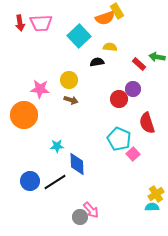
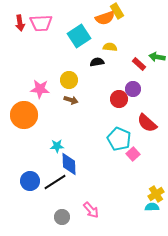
cyan square: rotated 10 degrees clockwise
red semicircle: rotated 30 degrees counterclockwise
blue diamond: moved 8 px left
gray circle: moved 18 px left
